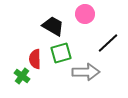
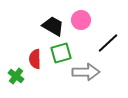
pink circle: moved 4 px left, 6 px down
green cross: moved 6 px left
